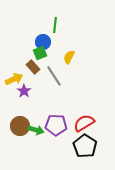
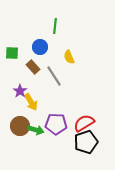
green line: moved 1 px down
blue circle: moved 3 px left, 5 px down
green square: moved 28 px left; rotated 24 degrees clockwise
yellow semicircle: rotated 48 degrees counterclockwise
yellow arrow: moved 17 px right, 23 px down; rotated 84 degrees clockwise
purple star: moved 4 px left
purple pentagon: moved 1 px up
black pentagon: moved 1 px right, 4 px up; rotated 20 degrees clockwise
